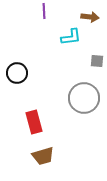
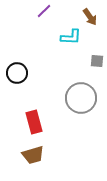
purple line: rotated 49 degrees clockwise
brown arrow: rotated 48 degrees clockwise
cyan L-shape: rotated 10 degrees clockwise
gray circle: moved 3 px left
brown trapezoid: moved 10 px left, 1 px up
